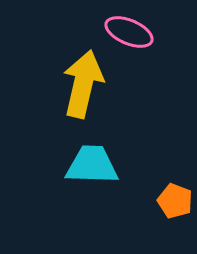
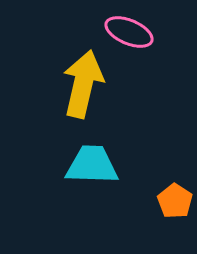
orange pentagon: rotated 12 degrees clockwise
